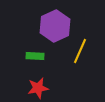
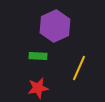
yellow line: moved 1 px left, 17 px down
green rectangle: moved 3 px right
